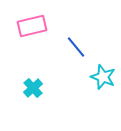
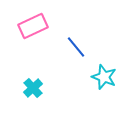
pink rectangle: moved 1 px right; rotated 12 degrees counterclockwise
cyan star: moved 1 px right
